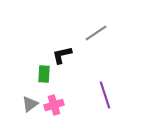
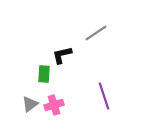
purple line: moved 1 px left, 1 px down
